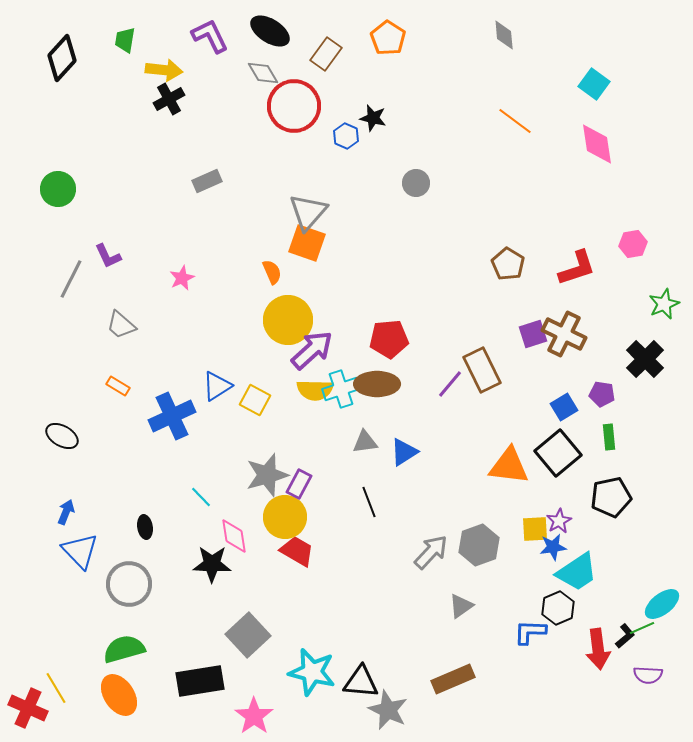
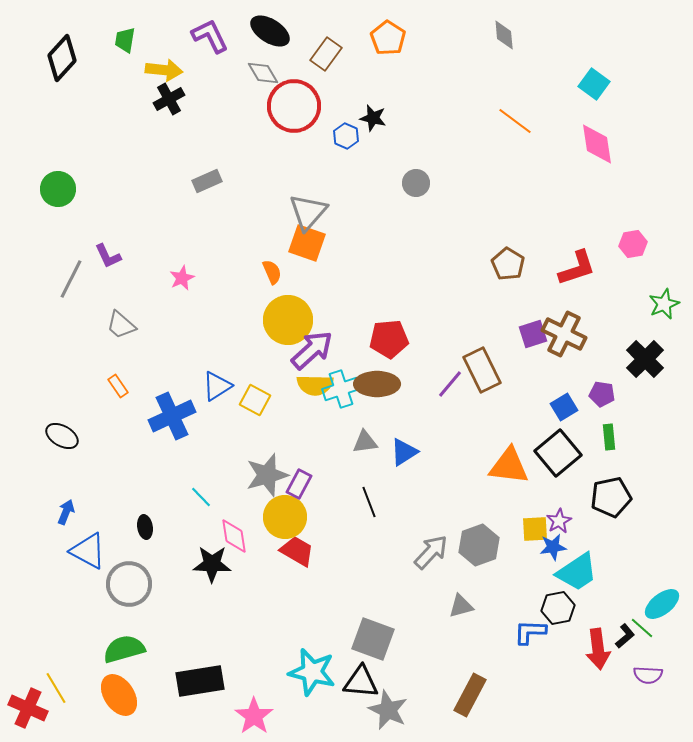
orange rectangle at (118, 386): rotated 25 degrees clockwise
yellow semicircle at (315, 390): moved 5 px up
blue triangle at (80, 551): moved 8 px right; rotated 18 degrees counterclockwise
gray triangle at (461, 606): rotated 20 degrees clockwise
black hexagon at (558, 608): rotated 12 degrees clockwise
green line at (642, 628): rotated 65 degrees clockwise
gray square at (248, 635): moved 125 px right, 4 px down; rotated 27 degrees counterclockwise
brown rectangle at (453, 679): moved 17 px right, 16 px down; rotated 39 degrees counterclockwise
